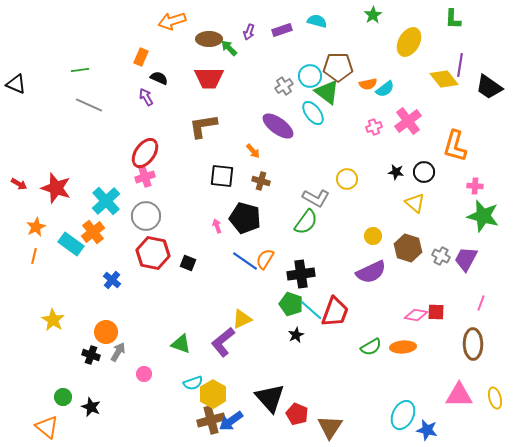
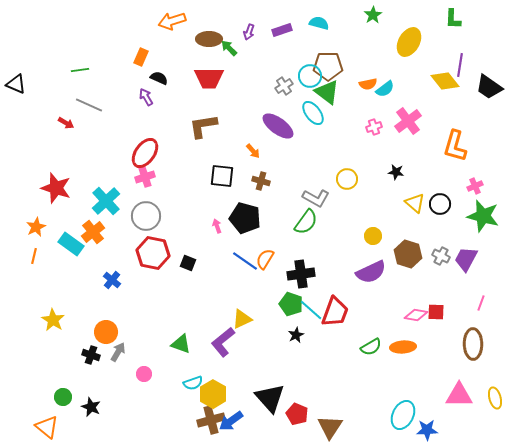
cyan semicircle at (317, 21): moved 2 px right, 2 px down
brown pentagon at (338, 67): moved 10 px left, 1 px up
yellow diamond at (444, 79): moved 1 px right, 2 px down
black circle at (424, 172): moved 16 px right, 32 px down
red arrow at (19, 184): moved 47 px right, 61 px up
pink cross at (475, 186): rotated 28 degrees counterclockwise
brown hexagon at (408, 248): moved 6 px down
blue star at (427, 430): rotated 15 degrees counterclockwise
